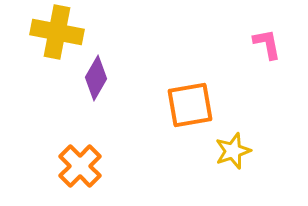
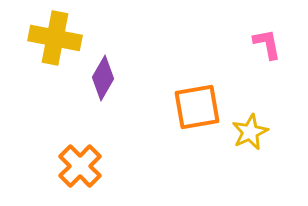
yellow cross: moved 2 px left, 6 px down
purple diamond: moved 7 px right
orange square: moved 7 px right, 2 px down
yellow star: moved 17 px right, 19 px up; rotated 6 degrees counterclockwise
